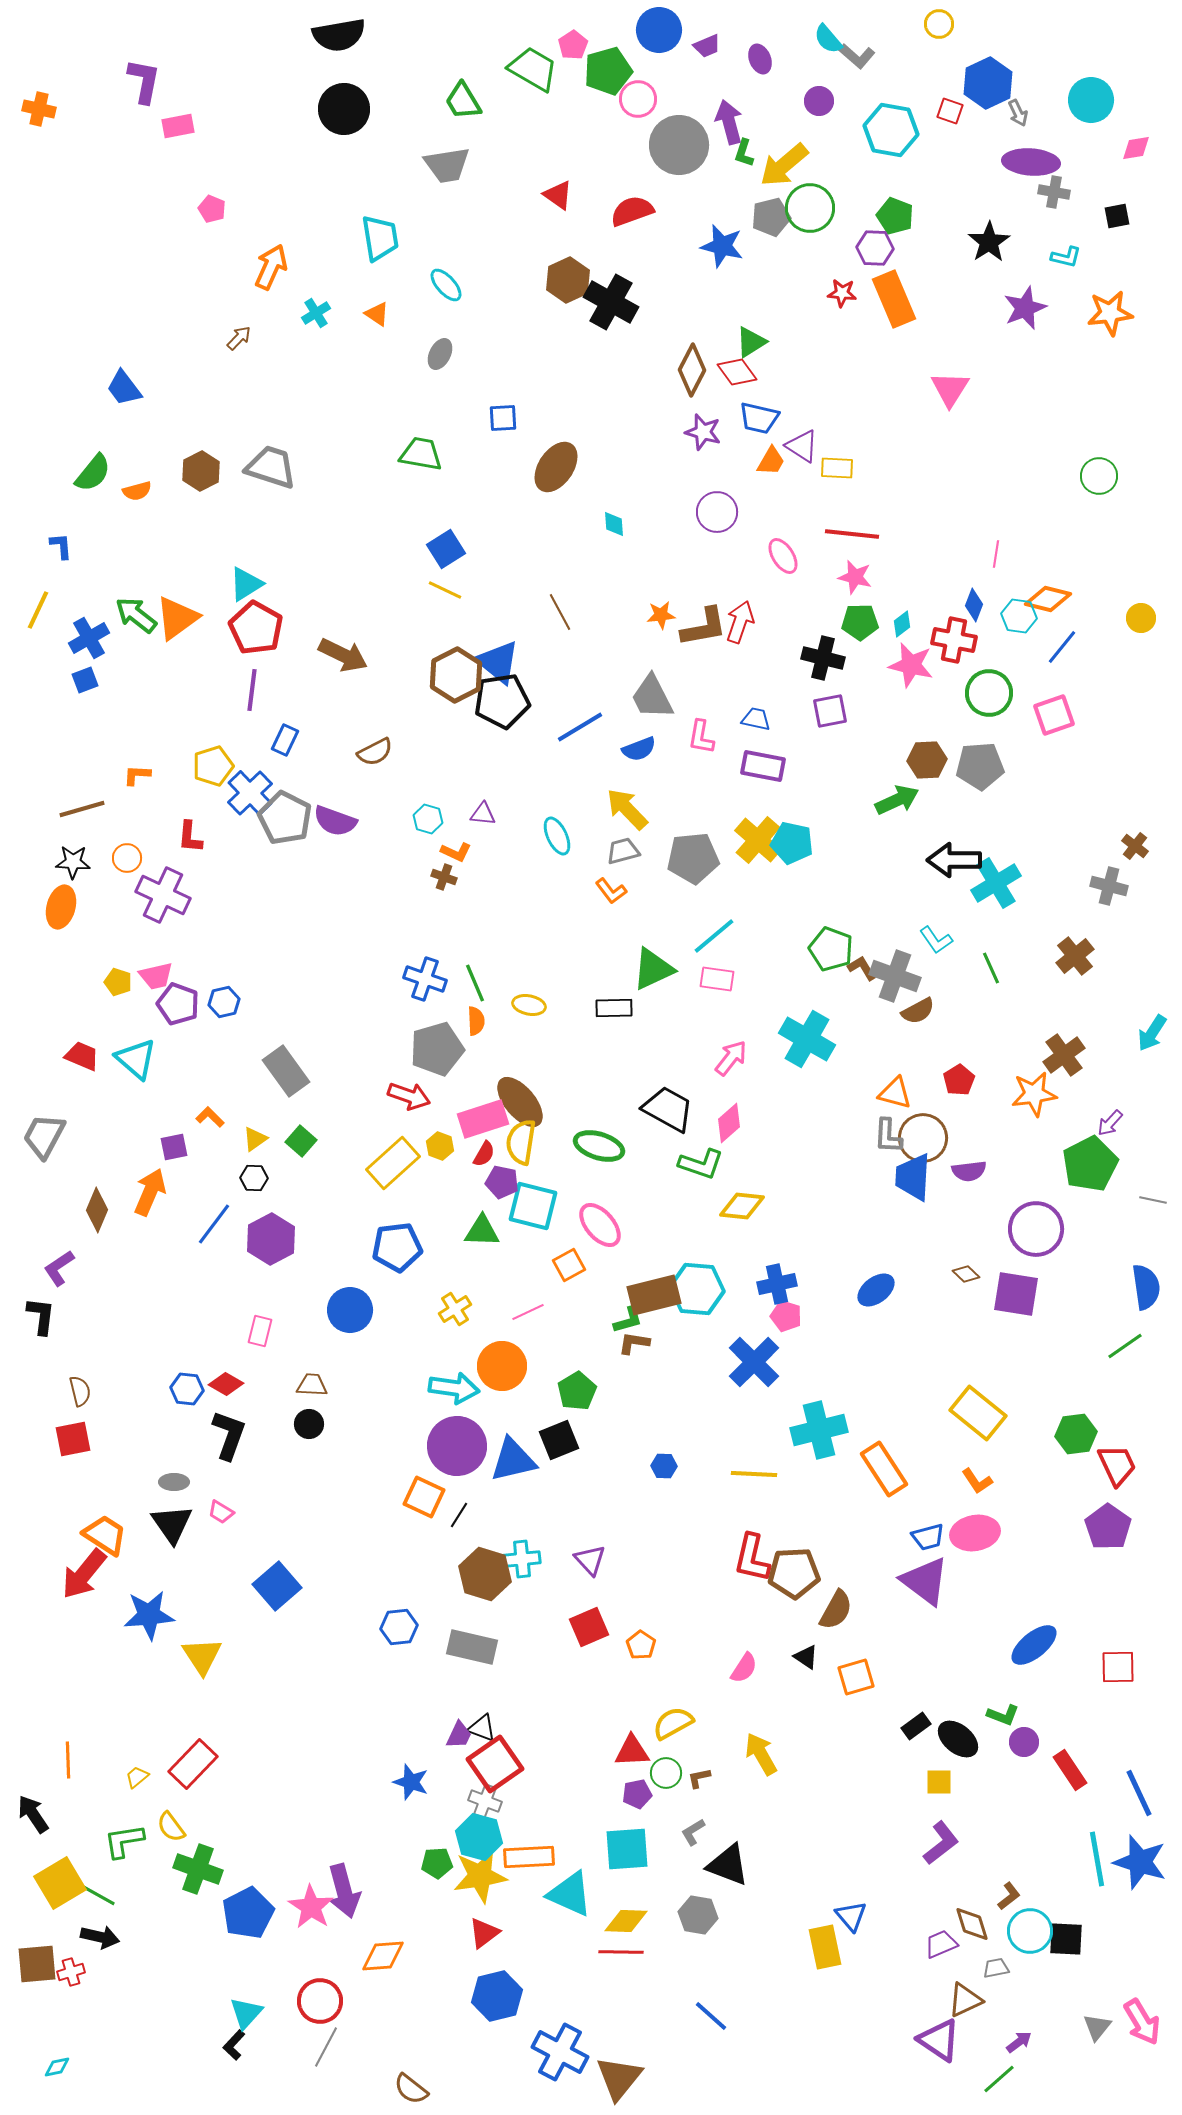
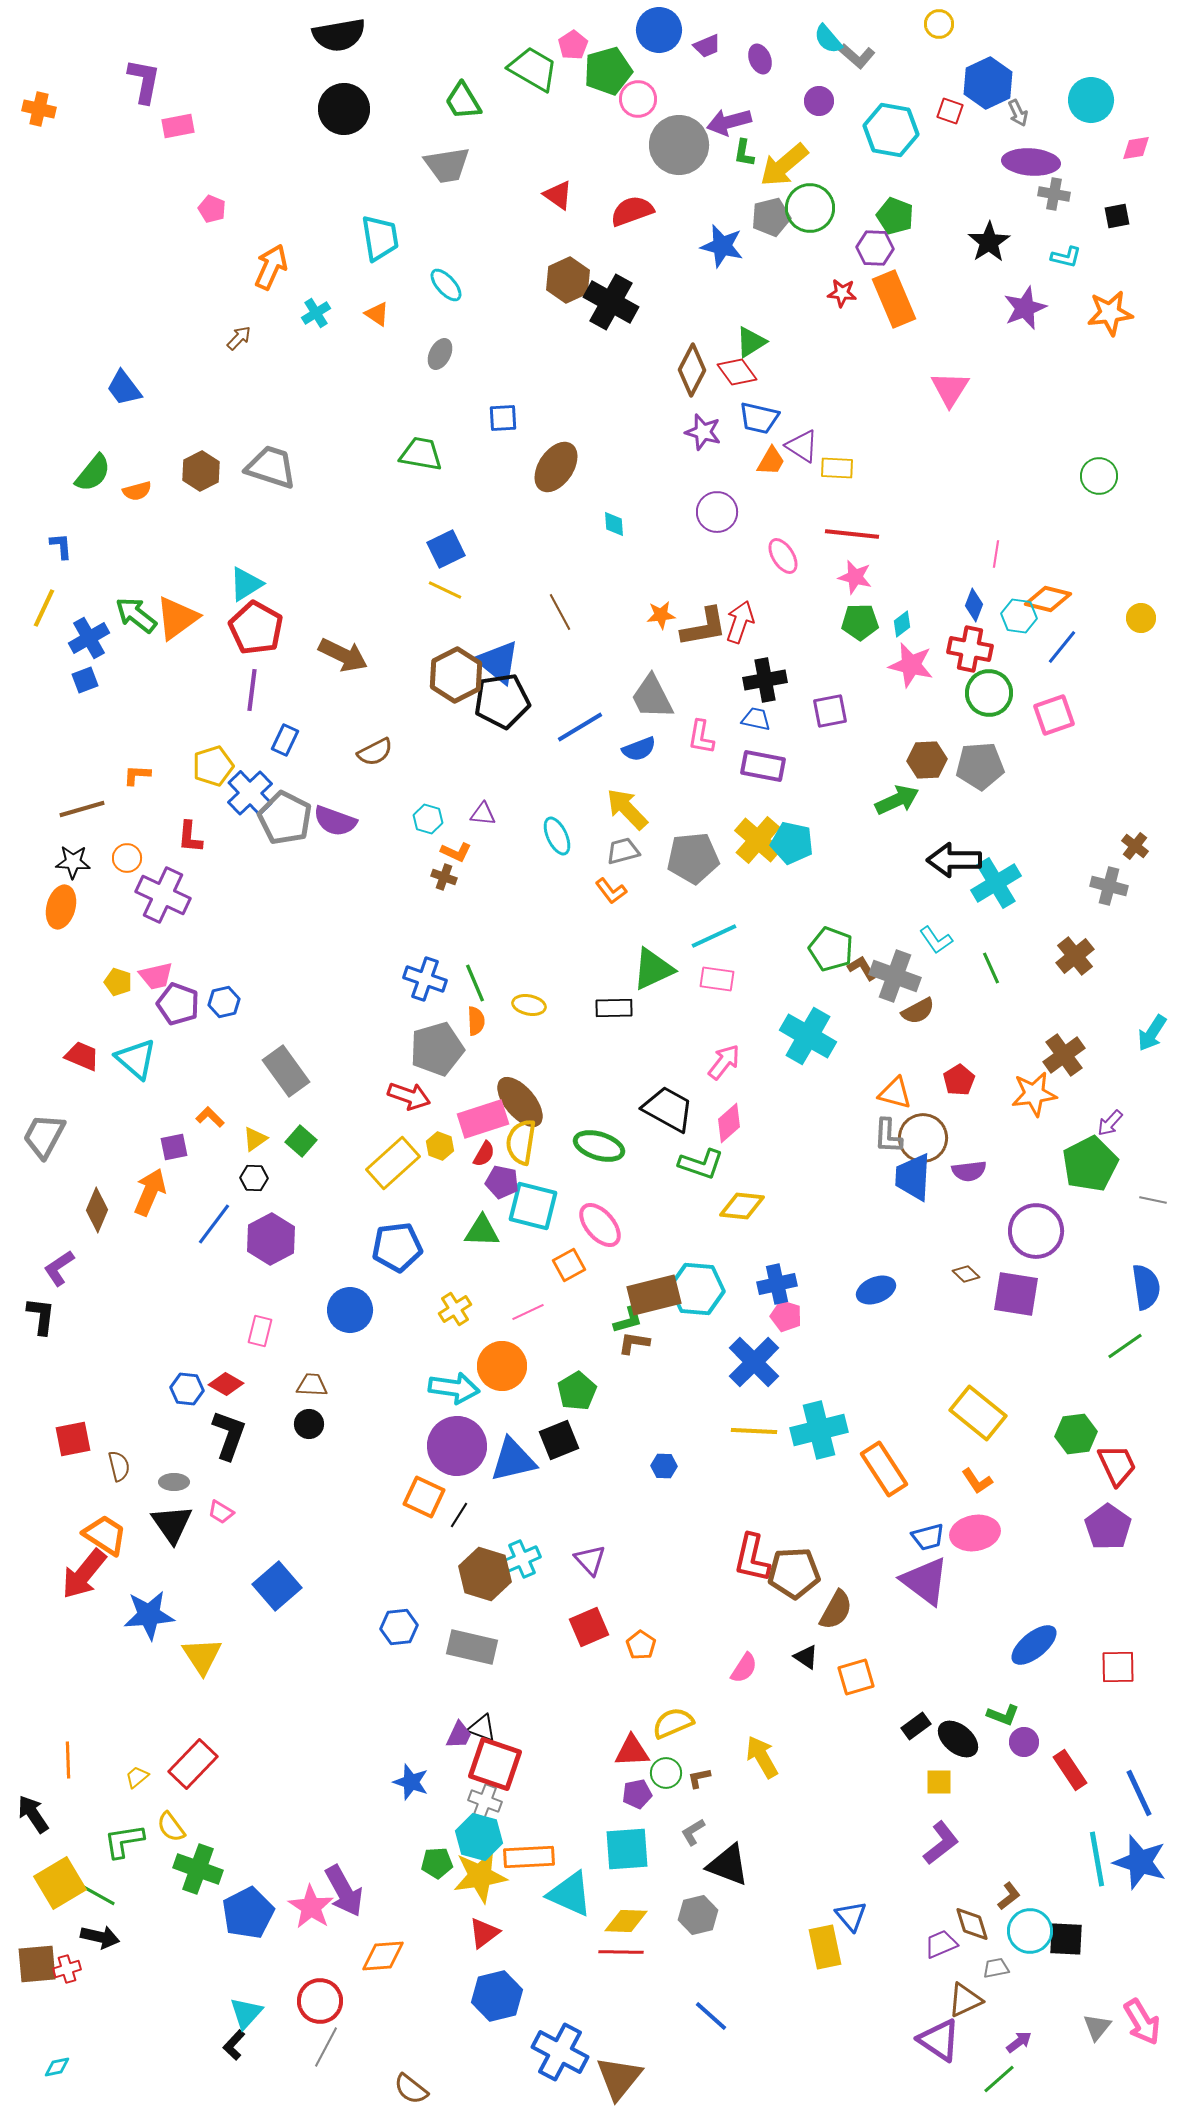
purple arrow at (729, 122): rotated 90 degrees counterclockwise
green L-shape at (744, 153): rotated 8 degrees counterclockwise
gray cross at (1054, 192): moved 2 px down
blue square at (446, 549): rotated 6 degrees clockwise
yellow line at (38, 610): moved 6 px right, 2 px up
red cross at (954, 640): moved 16 px right, 9 px down
black cross at (823, 658): moved 58 px left, 22 px down; rotated 24 degrees counterclockwise
cyan line at (714, 936): rotated 15 degrees clockwise
cyan cross at (807, 1039): moved 1 px right, 3 px up
pink arrow at (731, 1058): moved 7 px left, 4 px down
purple circle at (1036, 1229): moved 2 px down
blue ellipse at (876, 1290): rotated 15 degrees clockwise
brown semicircle at (80, 1391): moved 39 px right, 75 px down
yellow line at (754, 1474): moved 43 px up
cyan cross at (522, 1559): rotated 18 degrees counterclockwise
yellow semicircle at (673, 1723): rotated 6 degrees clockwise
yellow arrow at (761, 1754): moved 1 px right, 3 px down
red square at (495, 1764): rotated 36 degrees counterclockwise
purple arrow at (344, 1891): rotated 14 degrees counterclockwise
gray hexagon at (698, 1915): rotated 24 degrees counterclockwise
red cross at (71, 1972): moved 4 px left, 3 px up
